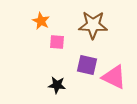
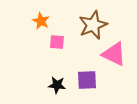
brown star: rotated 24 degrees counterclockwise
purple square: moved 15 px down; rotated 15 degrees counterclockwise
pink triangle: moved 23 px up
